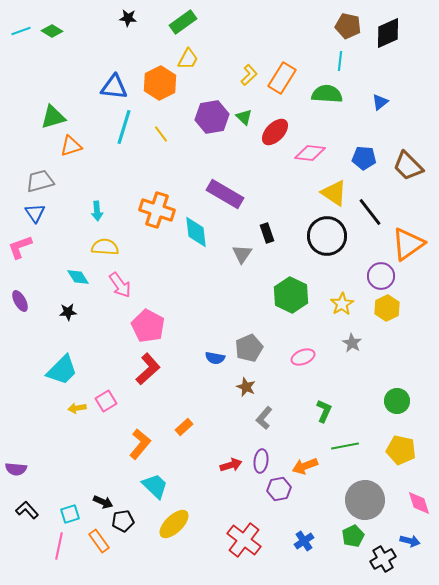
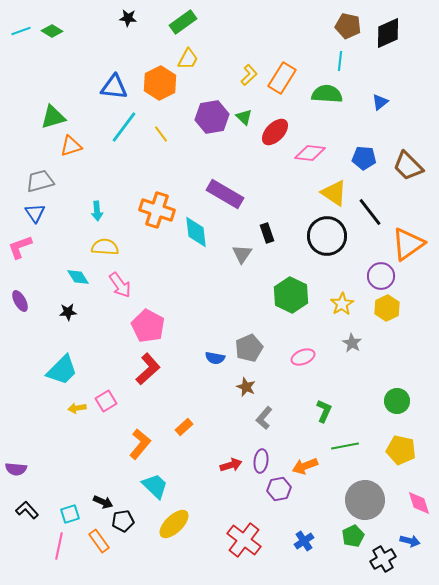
cyan line at (124, 127): rotated 20 degrees clockwise
